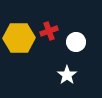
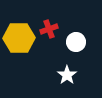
red cross: moved 2 px up
